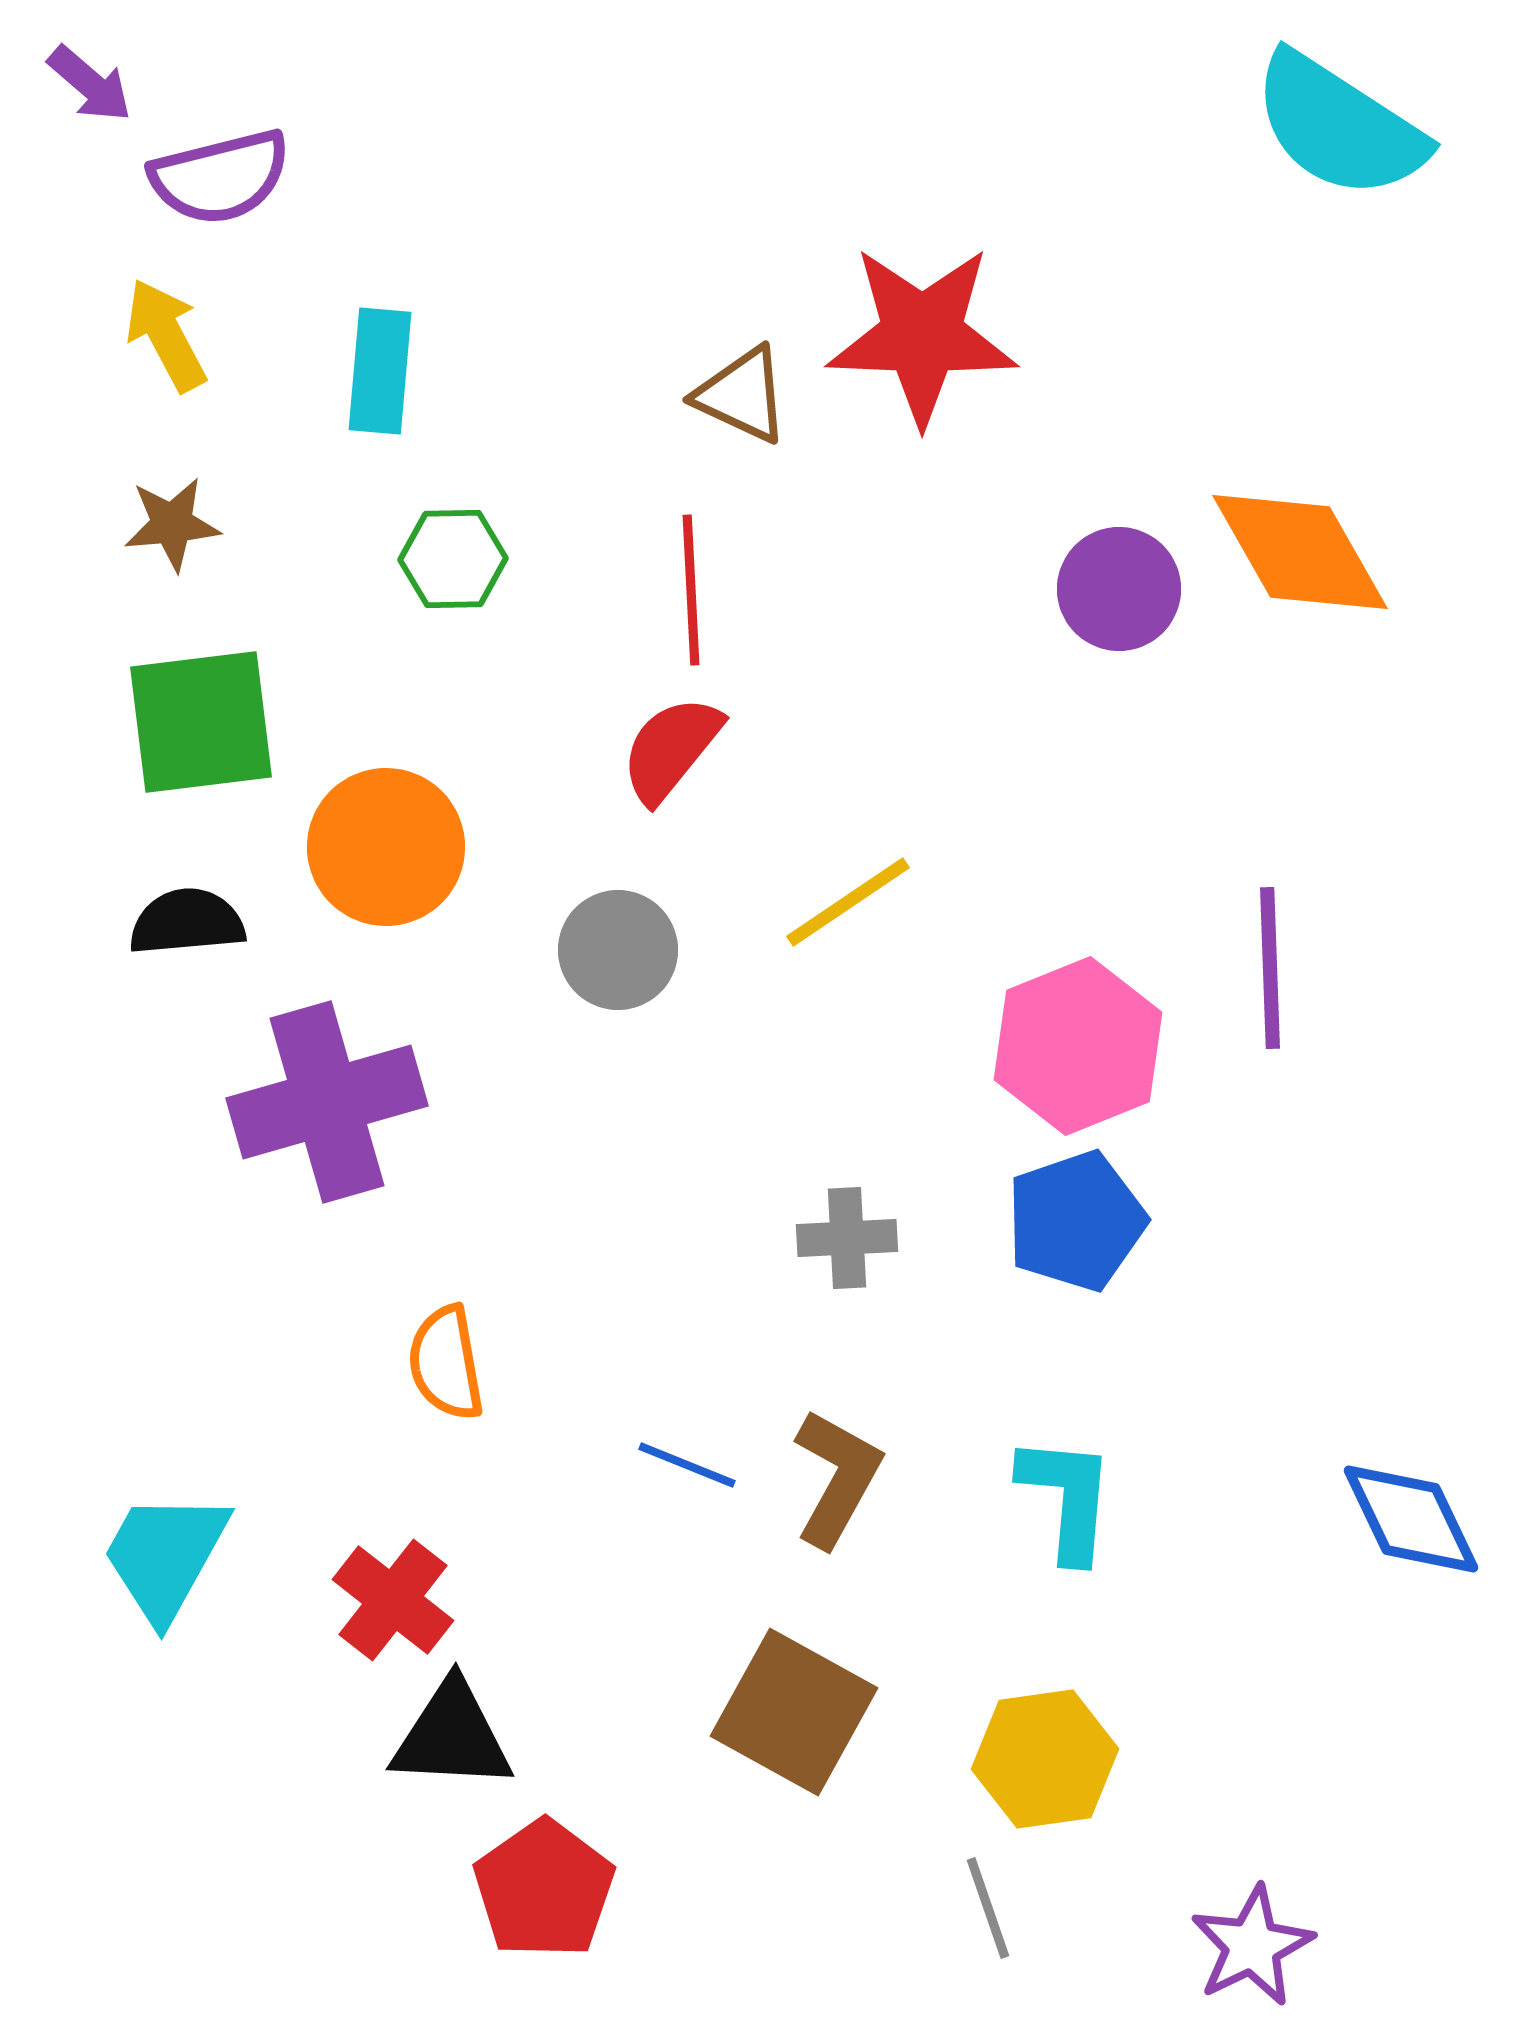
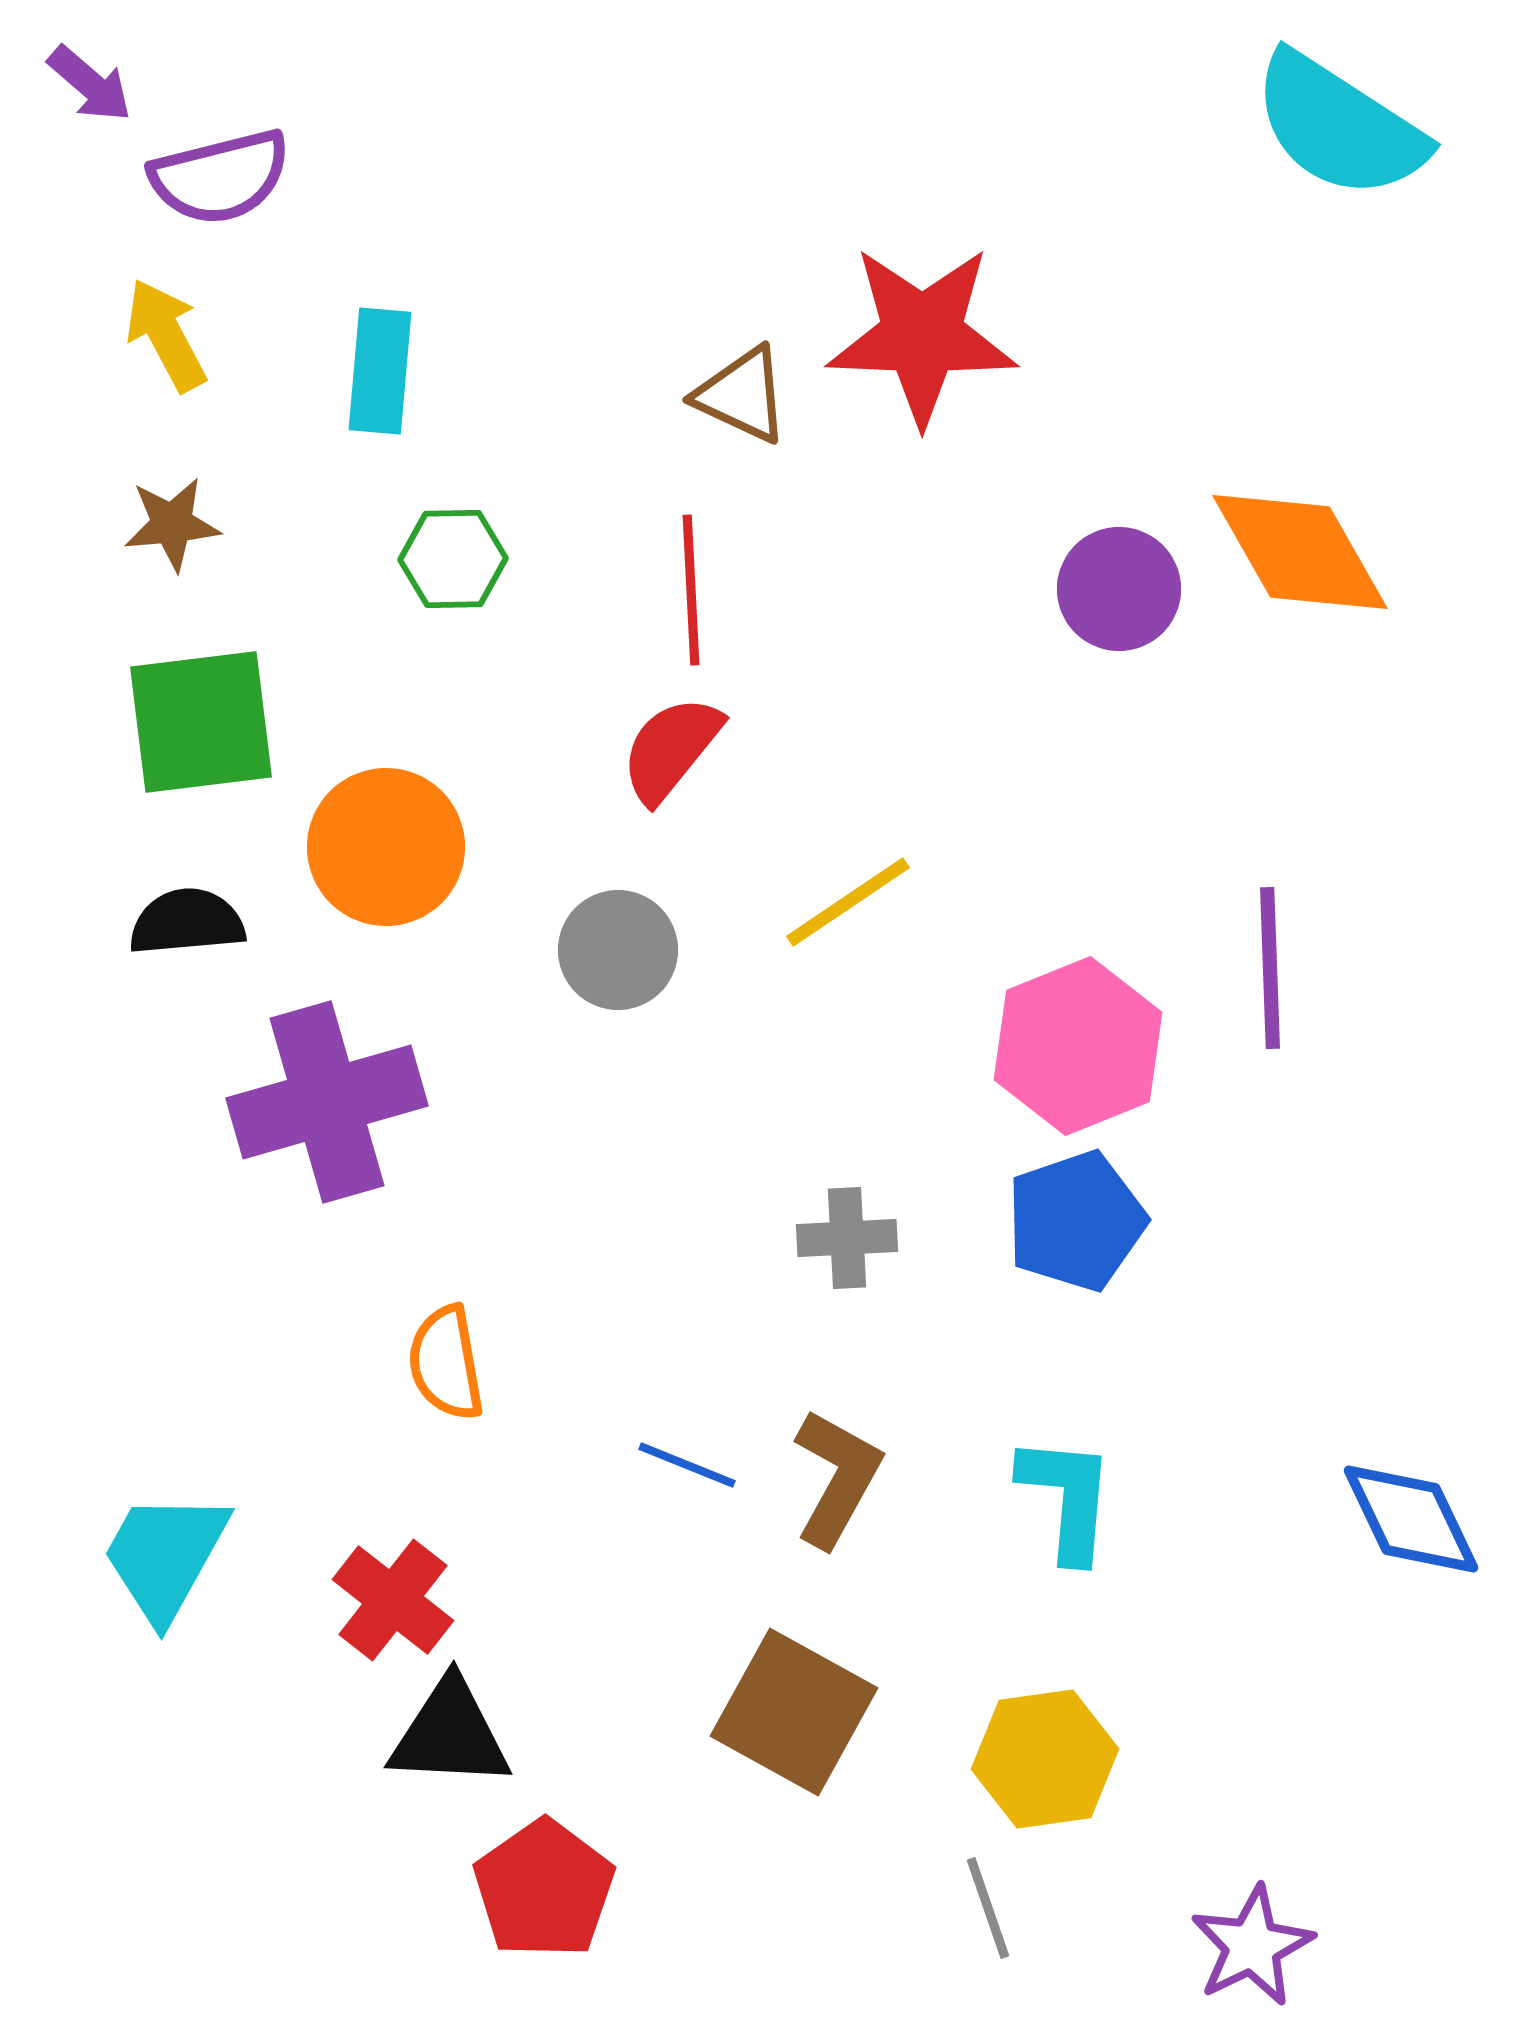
black triangle: moved 2 px left, 2 px up
